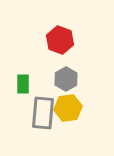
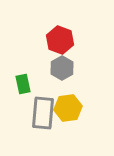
gray hexagon: moved 4 px left, 11 px up
green rectangle: rotated 12 degrees counterclockwise
